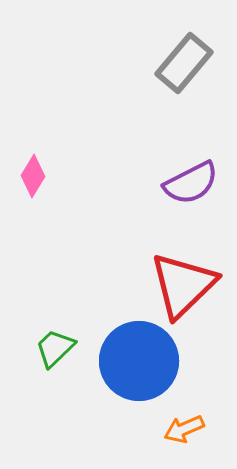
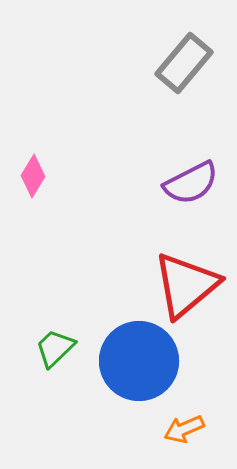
red triangle: moved 3 px right; rotated 4 degrees clockwise
